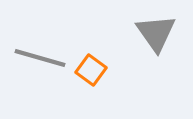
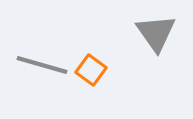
gray line: moved 2 px right, 7 px down
